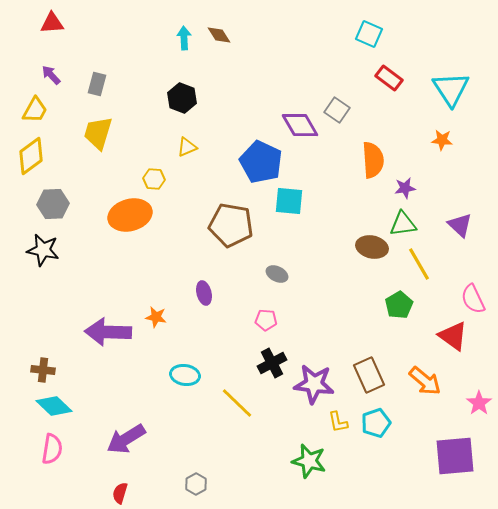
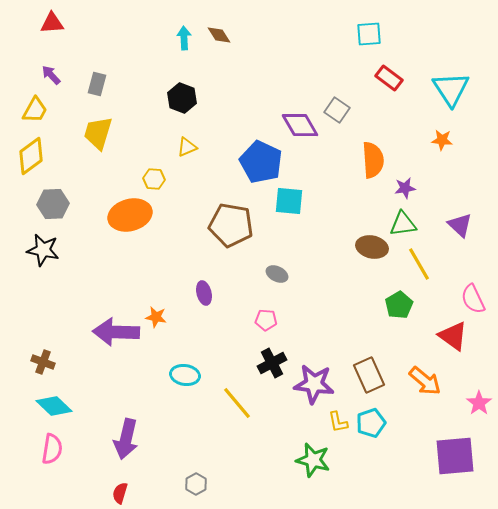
cyan square at (369, 34): rotated 28 degrees counterclockwise
purple arrow at (108, 332): moved 8 px right
brown cross at (43, 370): moved 8 px up; rotated 15 degrees clockwise
yellow line at (237, 403): rotated 6 degrees clockwise
cyan pentagon at (376, 423): moved 5 px left
purple arrow at (126, 439): rotated 45 degrees counterclockwise
green star at (309, 461): moved 4 px right, 1 px up
